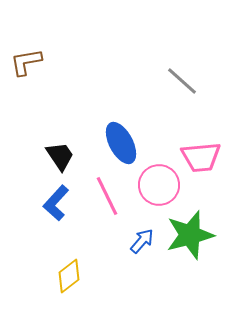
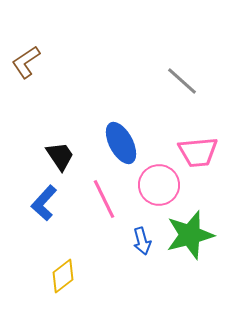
brown L-shape: rotated 24 degrees counterclockwise
pink trapezoid: moved 3 px left, 5 px up
pink line: moved 3 px left, 3 px down
blue L-shape: moved 12 px left
blue arrow: rotated 124 degrees clockwise
yellow diamond: moved 6 px left
